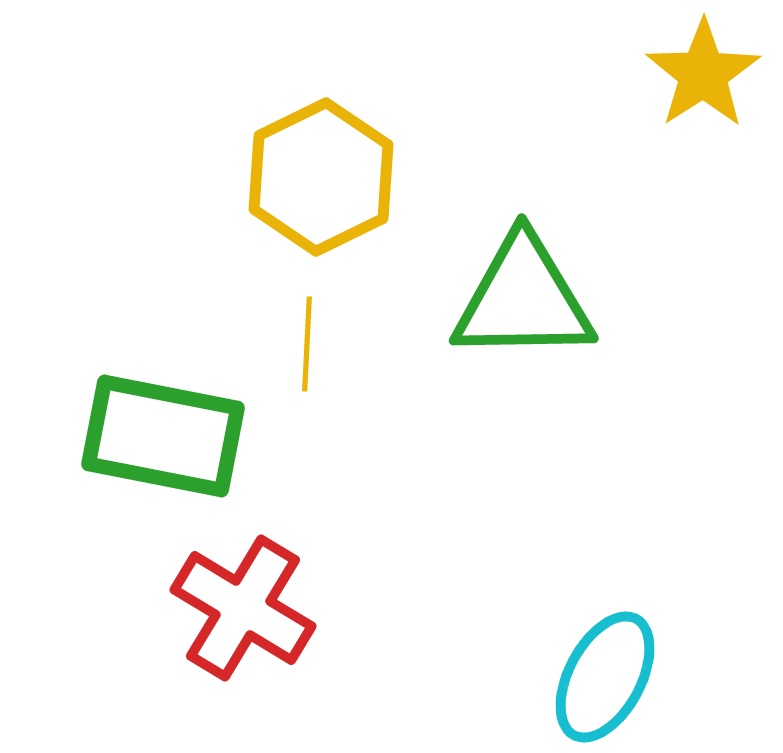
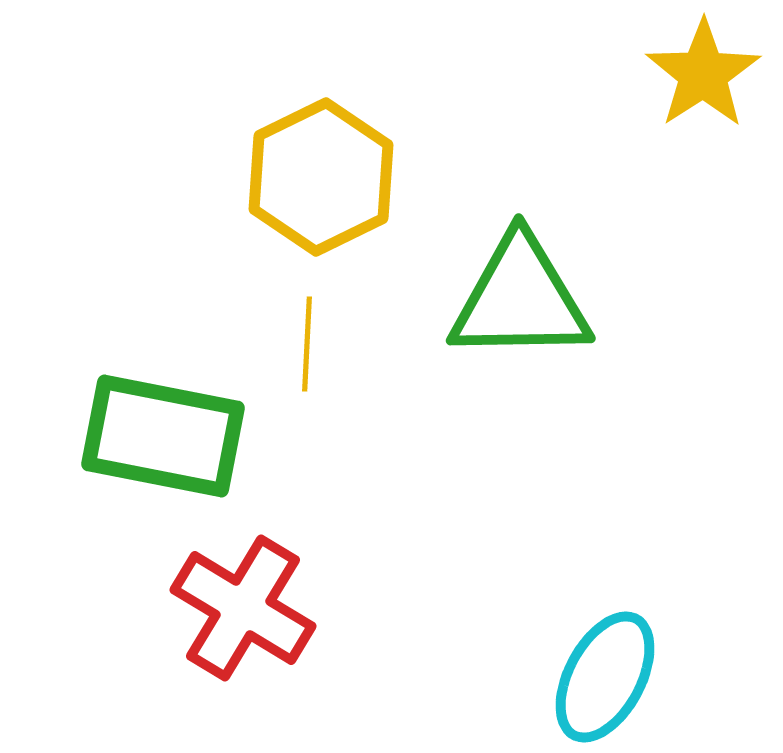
green triangle: moved 3 px left
